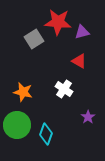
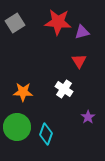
gray square: moved 19 px left, 16 px up
red triangle: rotated 28 degrees clockwise
orange star: rotated 12 degrees counterclockwise
green circle: moved 2 px down
